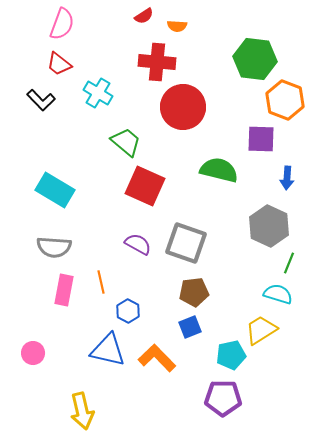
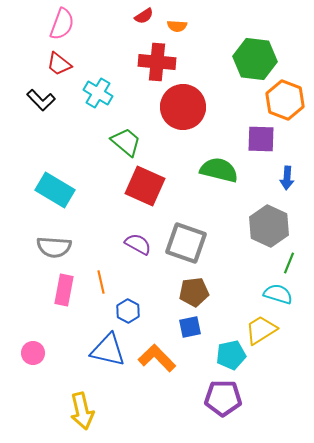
blue square: rotated 10 degrees clockwise
